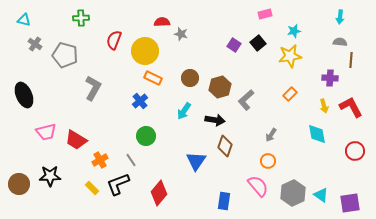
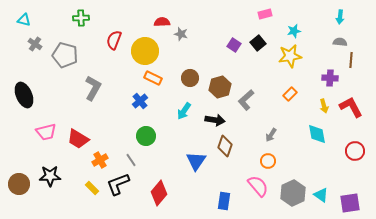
red trapezoid at (76, 140): moved 2 px right, 1 px up
